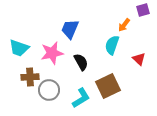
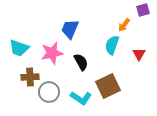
red triangle: moved 5 px up; rotated 16 degrees clockwise
gray circle: moved 2 px down
cyan L-shape: rotated 65 degrees clockwise
